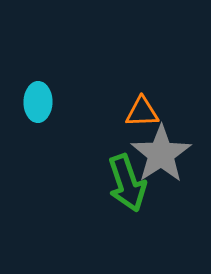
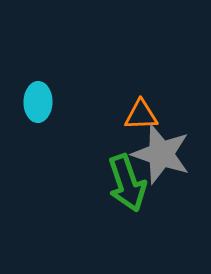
orange triangle: moved 1 px left, 3 px down
gray star: rotated 20 degrees counterclockwise
